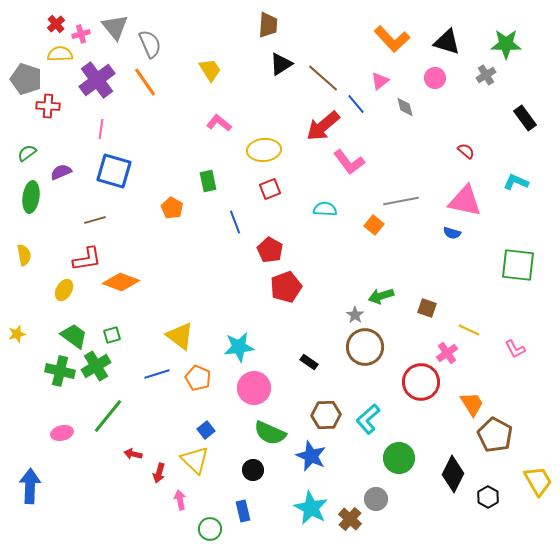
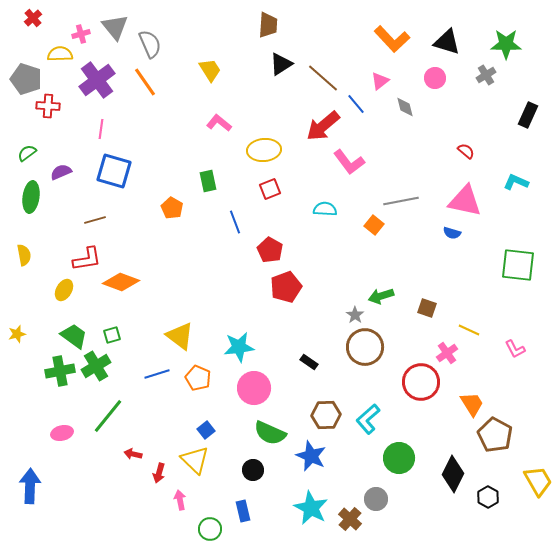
red cross at (56, 24): moved 23 px left, 6 px up
black rectangle at (525, 118): moved 3 px right, 3 px up; rotated 60 degrees clockwise
green cross at (60, 371): rotated 24 degrees counterclockwise
